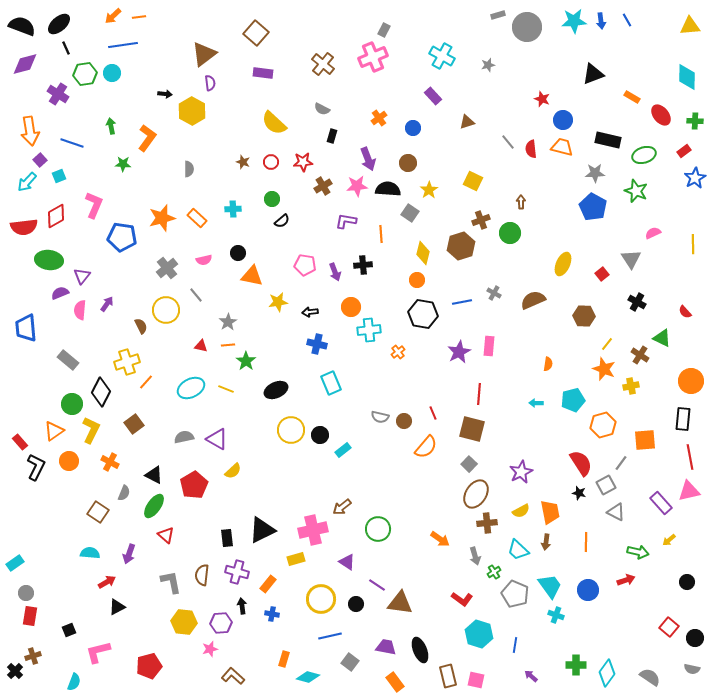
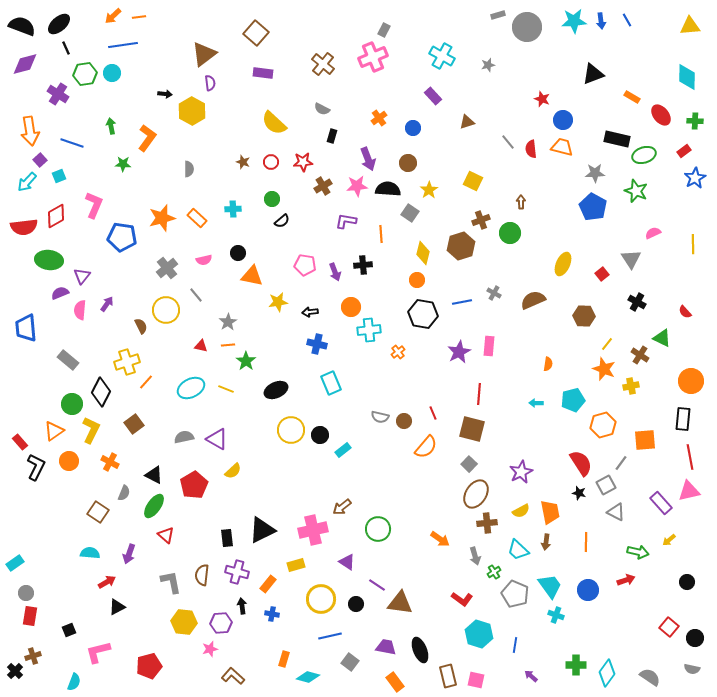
black rectangle at (608, 140): moved 9 px right, 1 px up
yellow rectangle at (296, 559): moved 6 px down
